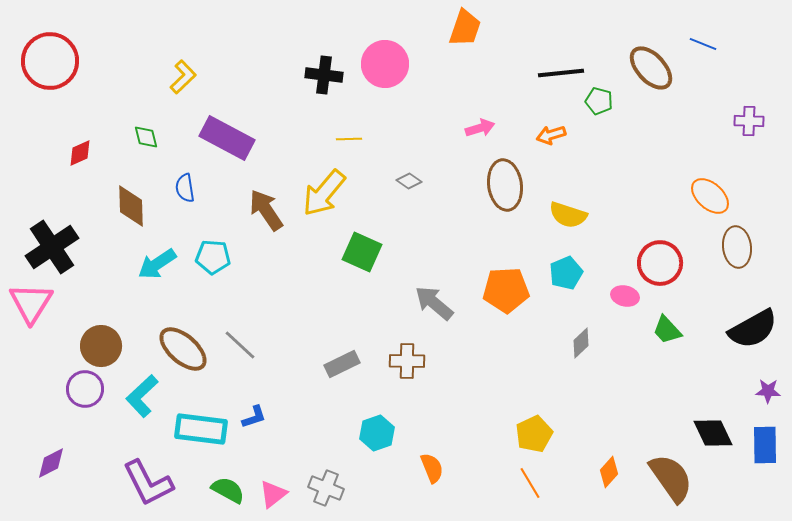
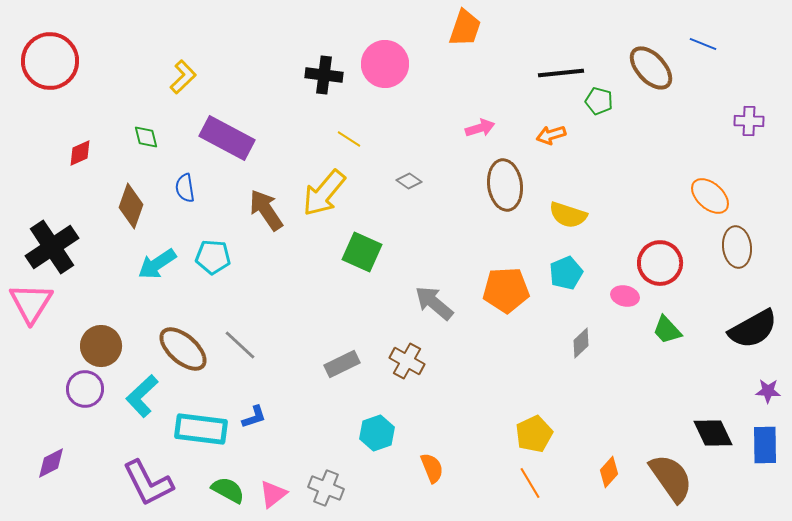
yellow line at (349, 139): rotated 35 degrees clockwise
brown diamond at (131, 206): rotated 21 degrees clockwise
brown cross at (407, 361): rotated 28 degrees clockwise
